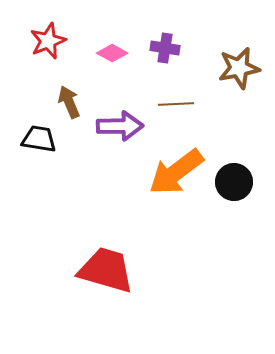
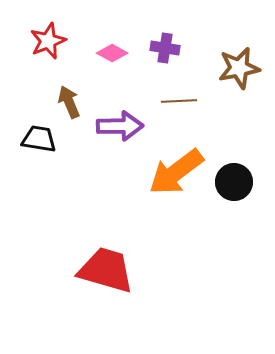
brown line: moved 3 px right, 3 px up
